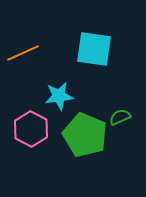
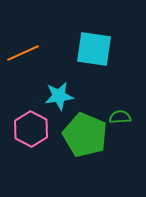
green semicircle: rotated 20 degrees clockwise
